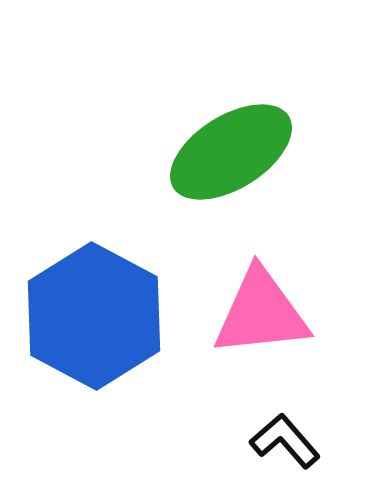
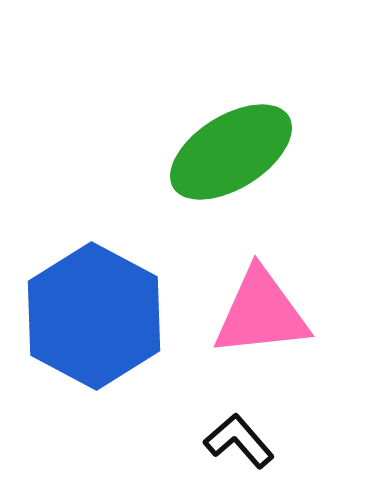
black L-shape: moved 46 px left
